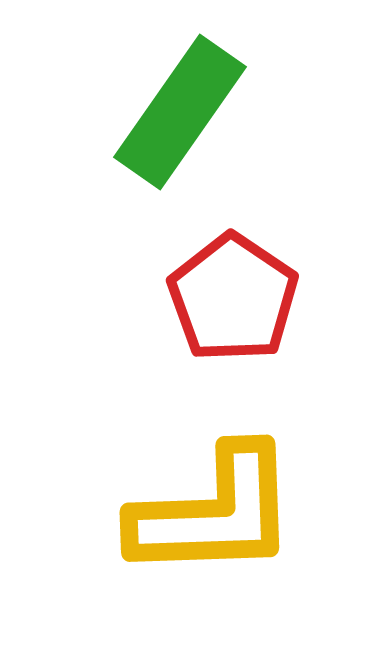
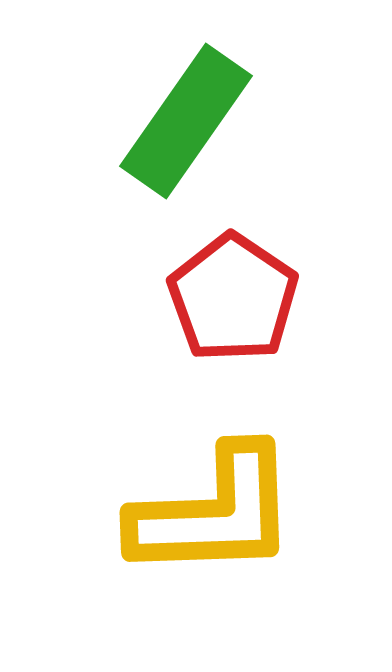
green rectangle: moved 6 px right, 9 px down
